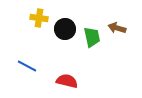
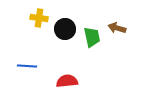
blue line: rotated 24 degrees counterclockwise
red semicircle: rotated 20 degrees counterclockwise
